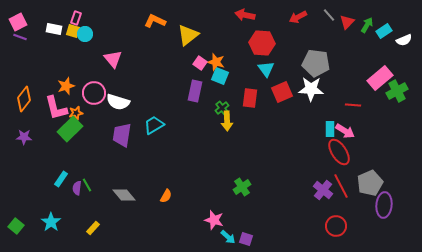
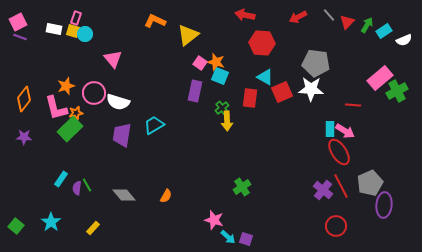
cyan triangle at (266, 69): moved 1 px left, 8 px down; rotated 24 degrees counterclockwise
